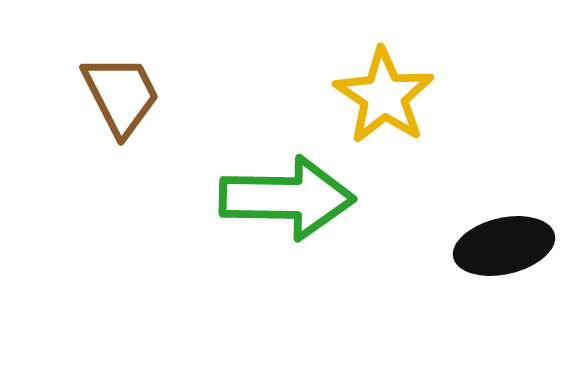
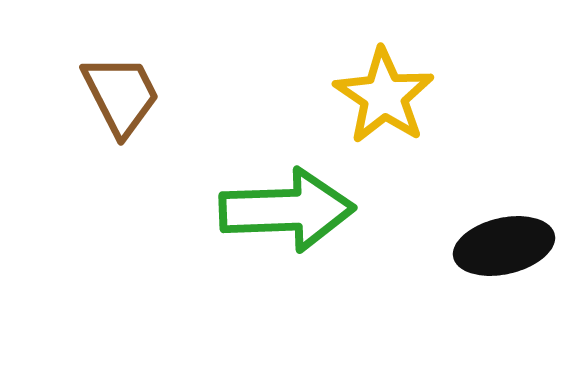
green arrow: moved 12 px down; rotated 3 degrees counterclockwise
